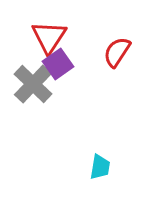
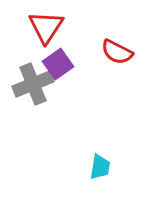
red triangle: moved 3 px left, 10 px up
red semicircle: rotated 96 degrees counterclockwise
gray cross: rotated 24 degrees clockwise
